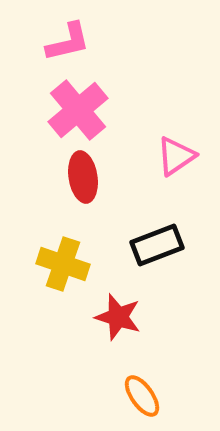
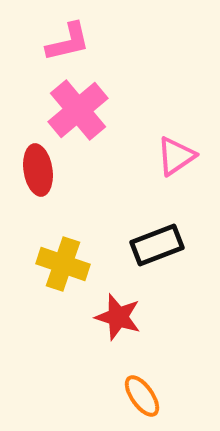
red ellipse: moved 45 px left, 7 px up
